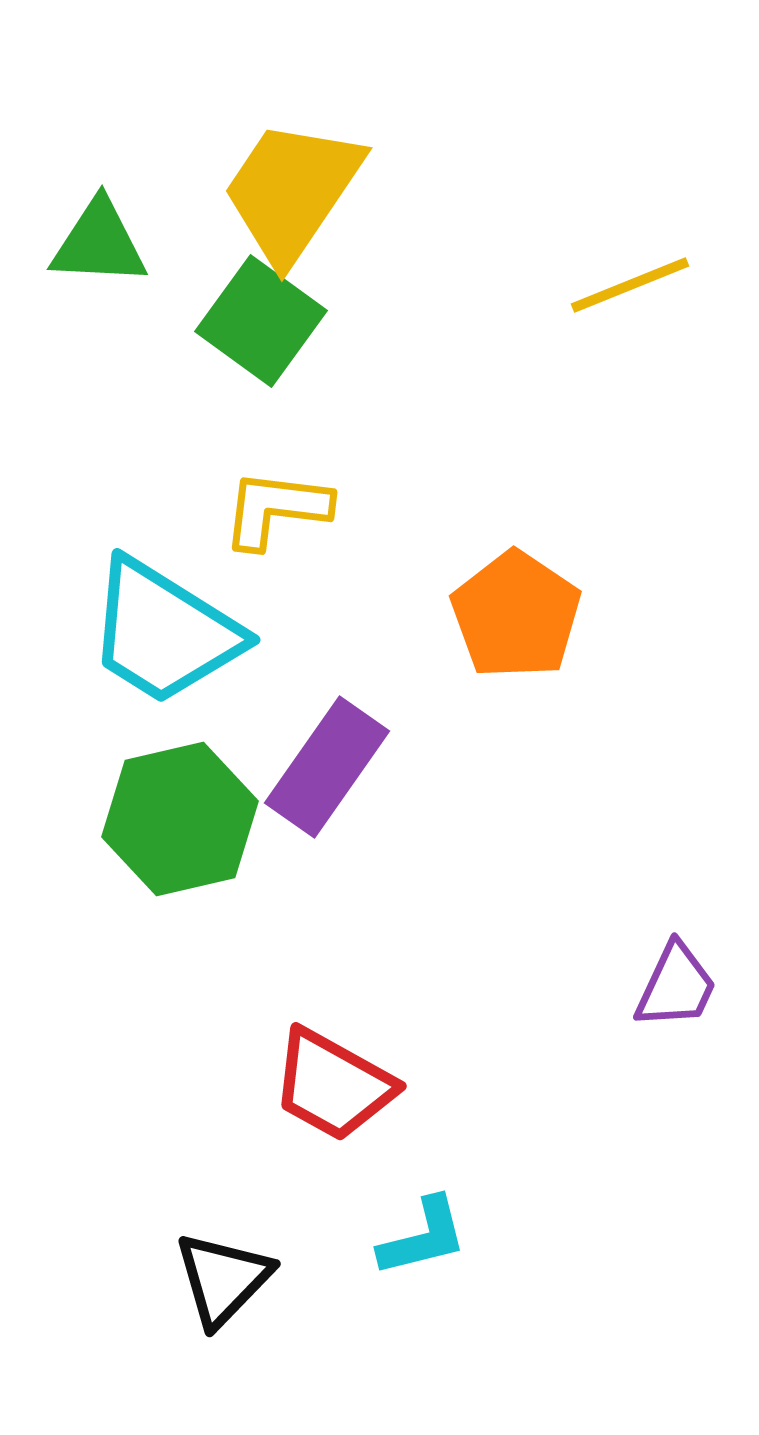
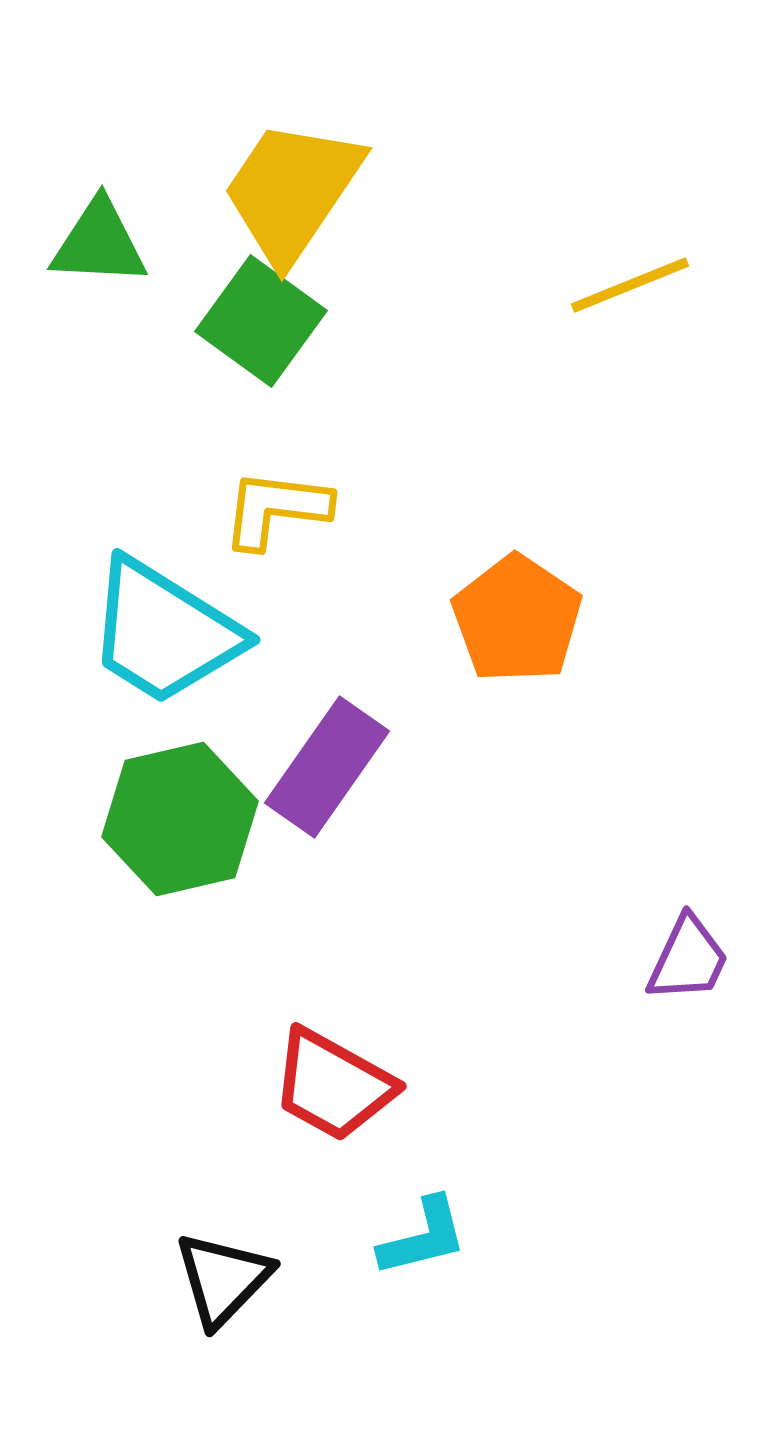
orange pentagon: moved 1 px right, 4 px down
purple trapezoid: moved 12 px right, 27 px up
